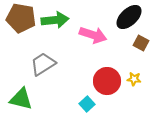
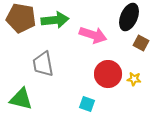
black ellipse: rotated 24 degrees counterclockwise
gray trapezoid: rotated 68 degrees counterclockwise
red circle: moved 1 px right, 7 px up
cyan square: rotated 28 degrees counterclockwise
